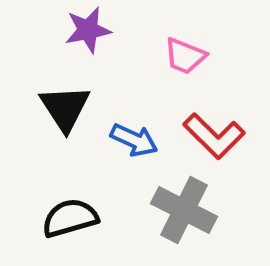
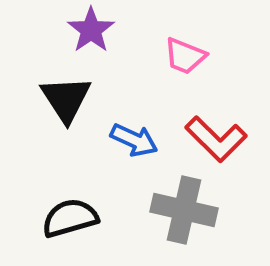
purple star: moved 3 px right; rotated 24 degrees counterclockwise
black triangle: moved 1 px right, 9 px up
red L-shape: moved 2 px right, 3 px down
gray cross: rotated 14 degrees counterclockwise
